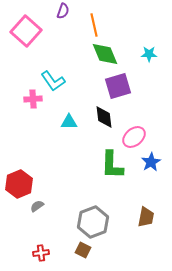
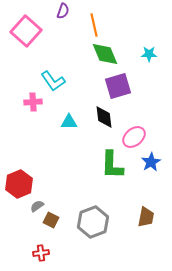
pink cross: moved 3 px down
brown square: moved 32 px left, 30 px up
